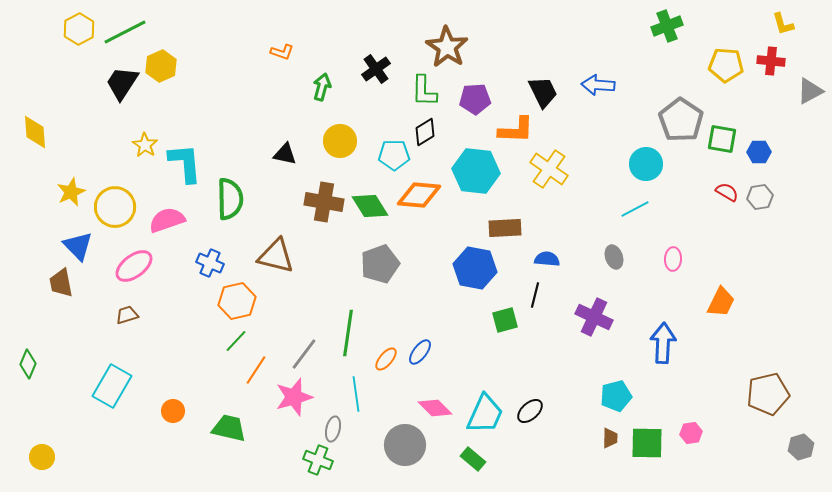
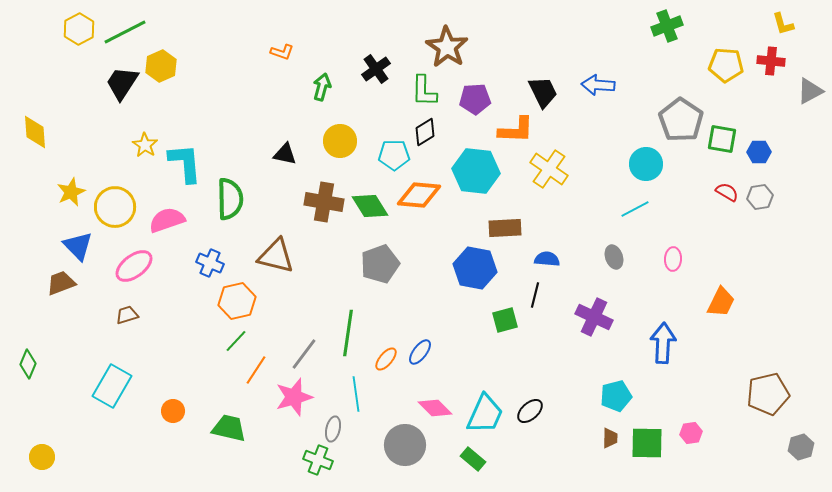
brown trapezoid at (61, 283): rotated 80 degrees clockwise
